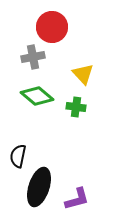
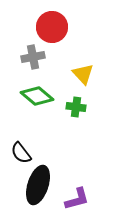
black semicircle: moved 3 px right, 3 px up; rotated 50 degrees counterclockwise
black ellipse: moved 1 px left, 2 px up
